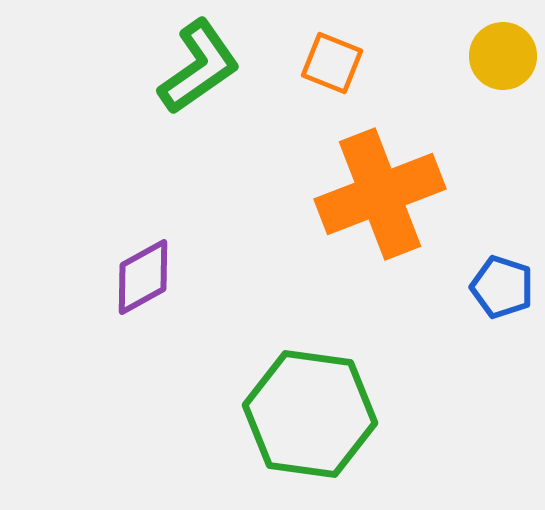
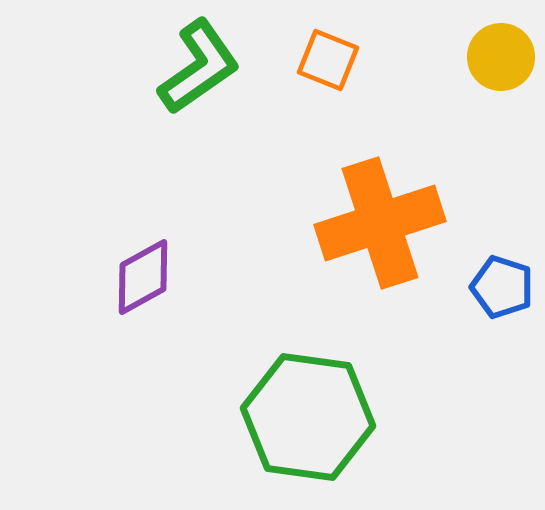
yellow circle: moved 2 px left, 1 px down
orange square: moved 4 px left, 3 px up
orange cross: moved 29 px down; rotated 3 degrees clockwise
green hexagon: moved 2 px left, 3 px down
